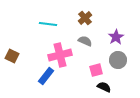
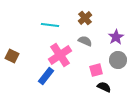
cyan line: moved 2 px right, 1 px down
pink cross: rotated 20 degrees counterclockwise
